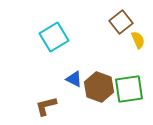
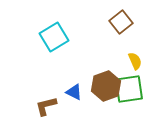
yellow semicircle: moved 3 px left, 21 px down
blue triangle: moved 13 px down
brown hexagon: moved 7 px right, 1 px up; rotated 20 degrees clockwise
